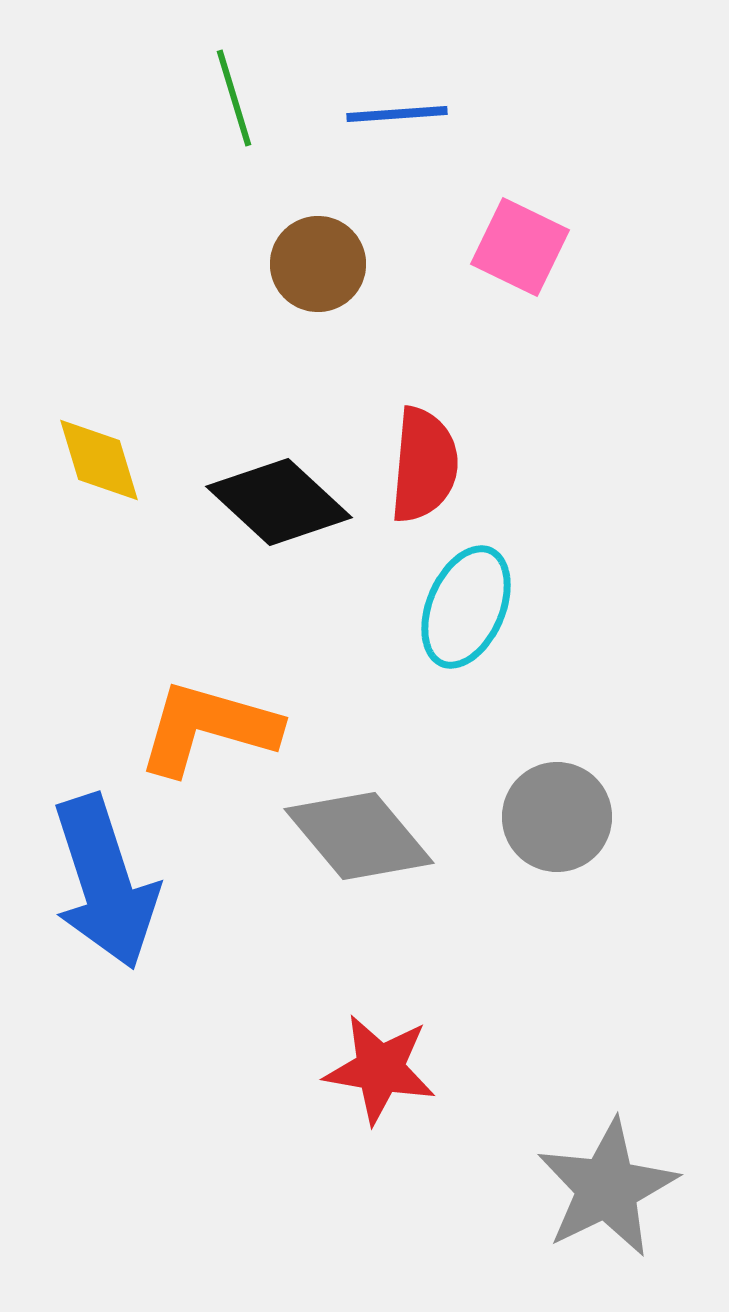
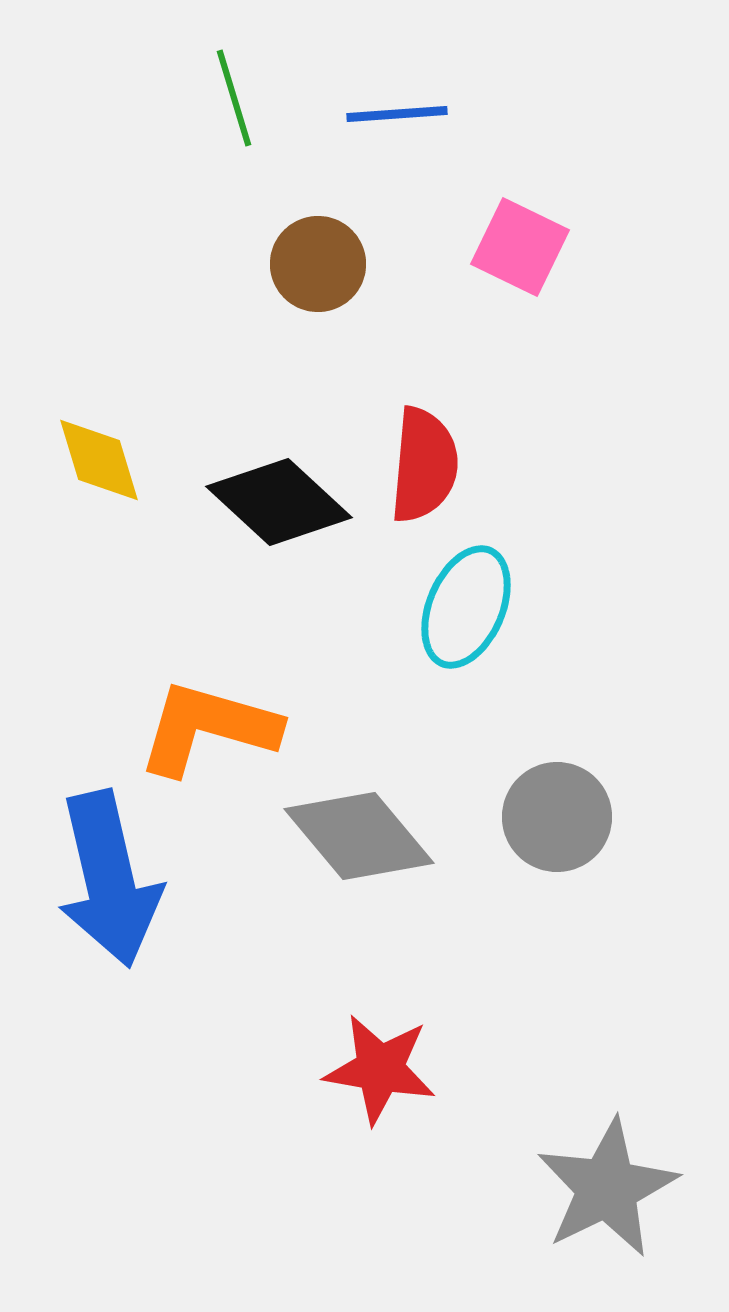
blue arrow: moved 4 px right, 3 px up; rotated 5 degrees clockwise
